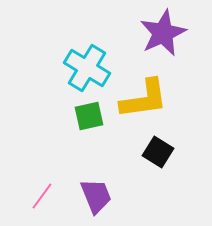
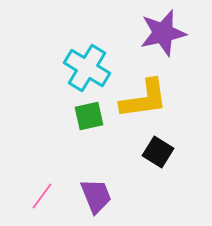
purple star: rotated 12 degrees clockwise
